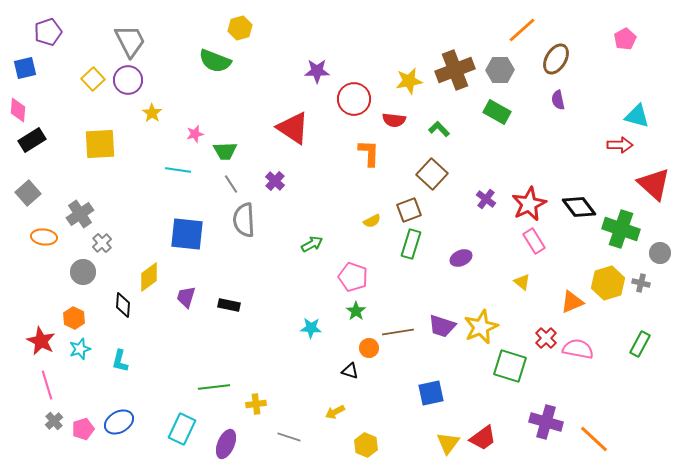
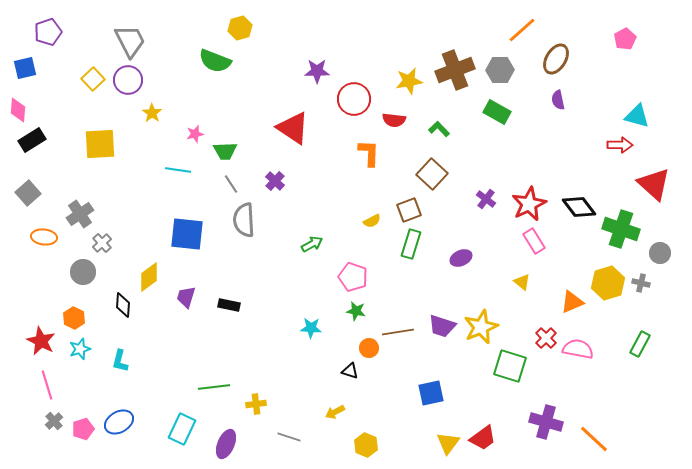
green star at (356, 311): rotated 24 degrees counterclockwise
